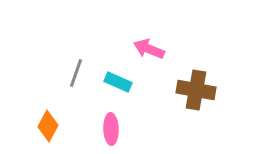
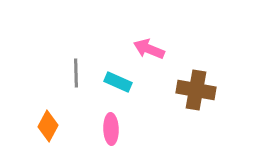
gray line: rotated 20 degrees counterclockwise
